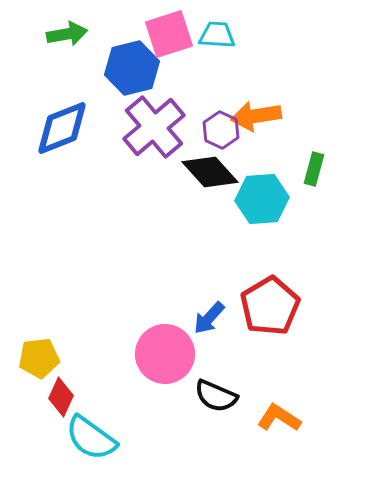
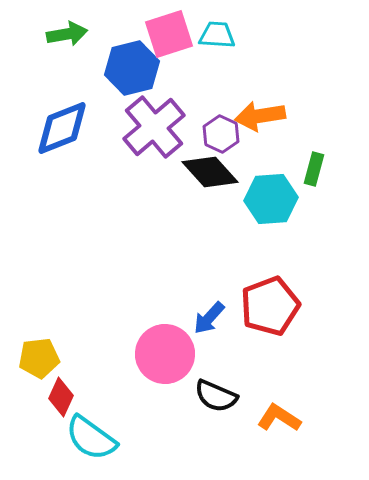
orange arrow: moved 4 px right
purple hexagon: moved 4 px down
cyan hexagon: moved 9 px right
red pentagon: rotated 10 degrees clockwise
